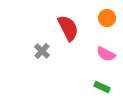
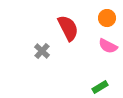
pink semicircle: moved 2 px right, 8 px up
green rectangle: moved 2 px left; rotated 56 degrees counterclockwise
